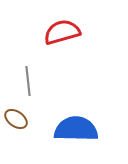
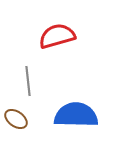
red semicircle: moved 5 px left, 4 px down
blue semicircle: moved 14 px up
